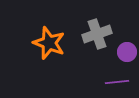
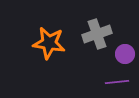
orange star: rotated 12 degrees counterclockwise
purple circle: moved 2 px left, 2 px down
